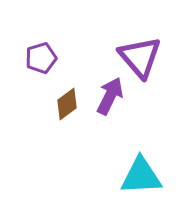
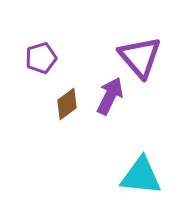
cyan triangle: rotated 9 degrees clockwise
